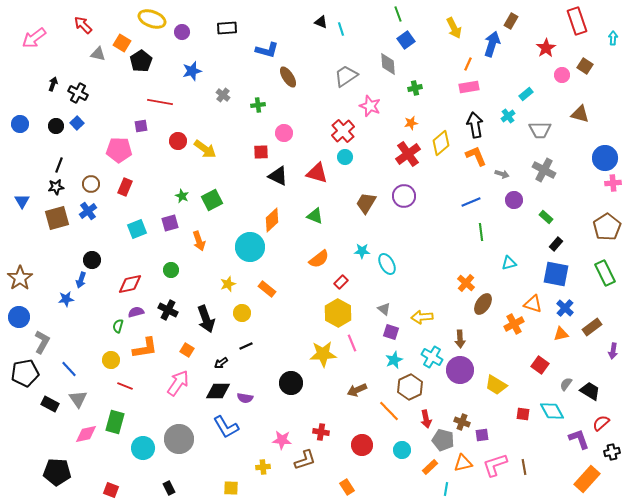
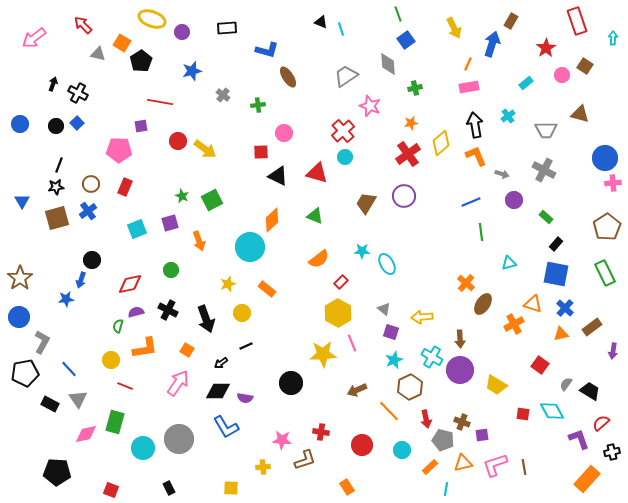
cyan rectangle at (526, 94): moved 11 px up
gray trapezoid at (540, 130): moved 6 px right
